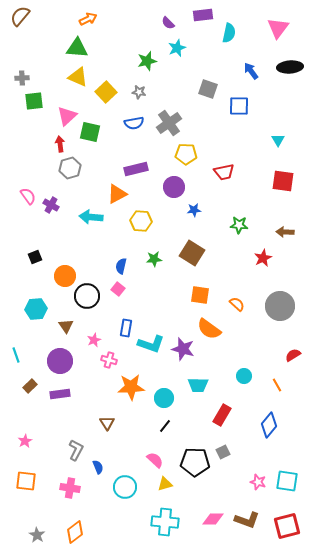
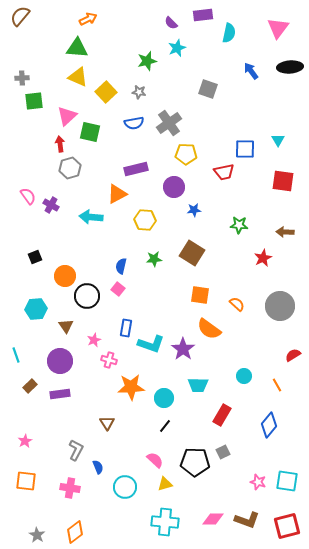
purple semicircle at (168, 23): moved 3 px right
blue square at (239, 106): moved 6 px right, 43 px down
yellow hexagon at (141, 221): moved 4 px right, 1 px up
purple star at (183, 349): rotated 20 degrees clockwise
